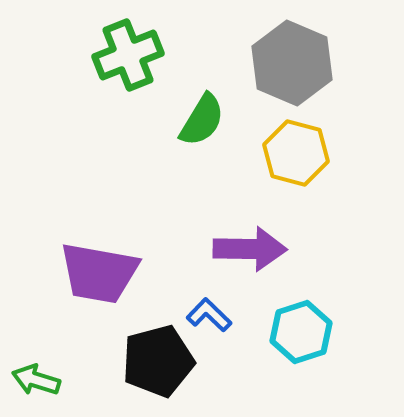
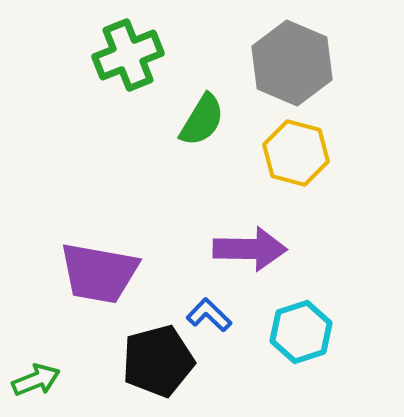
green arrow: rotated 141 degrees clockwise
